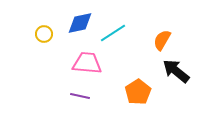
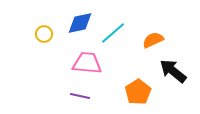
cyan line: rotated 8 degrees counterclockwise
orange semicircle: moved 9 px left; rotated 35 degrees clockwise
black arrow: moved 3 px left
